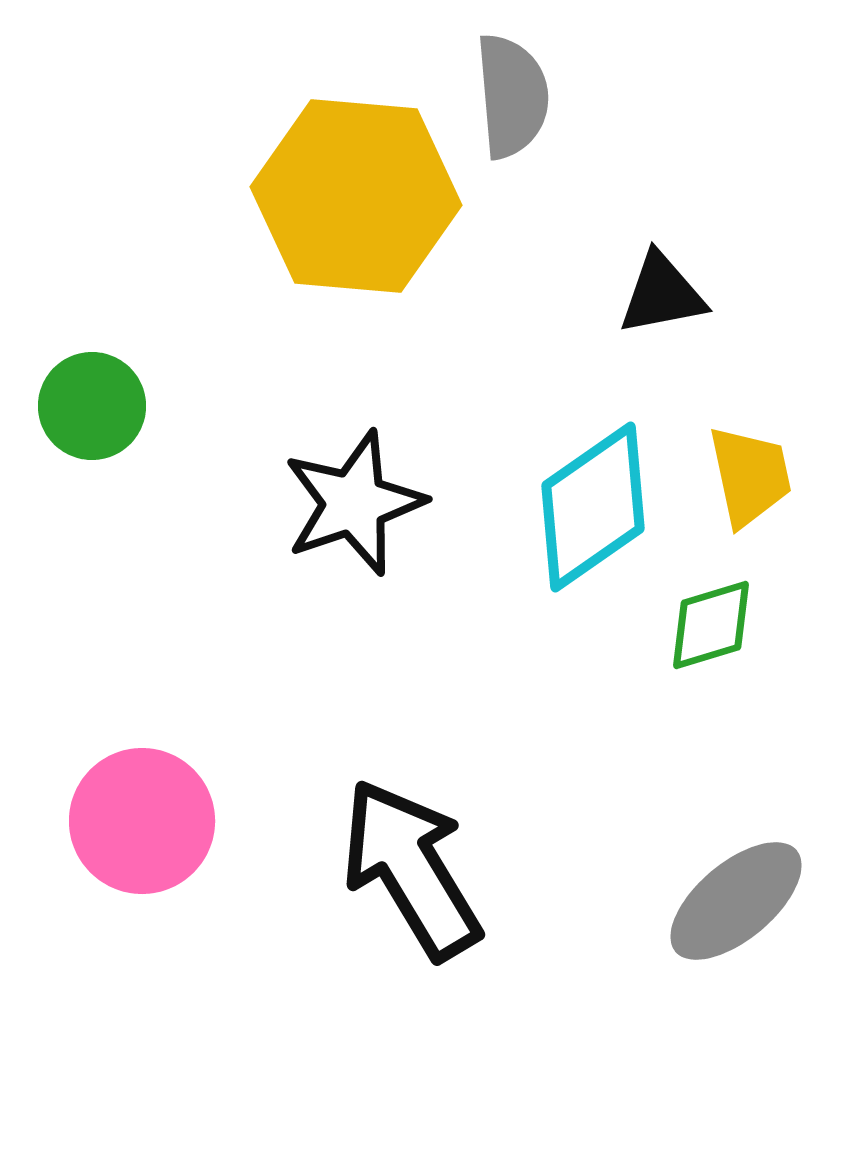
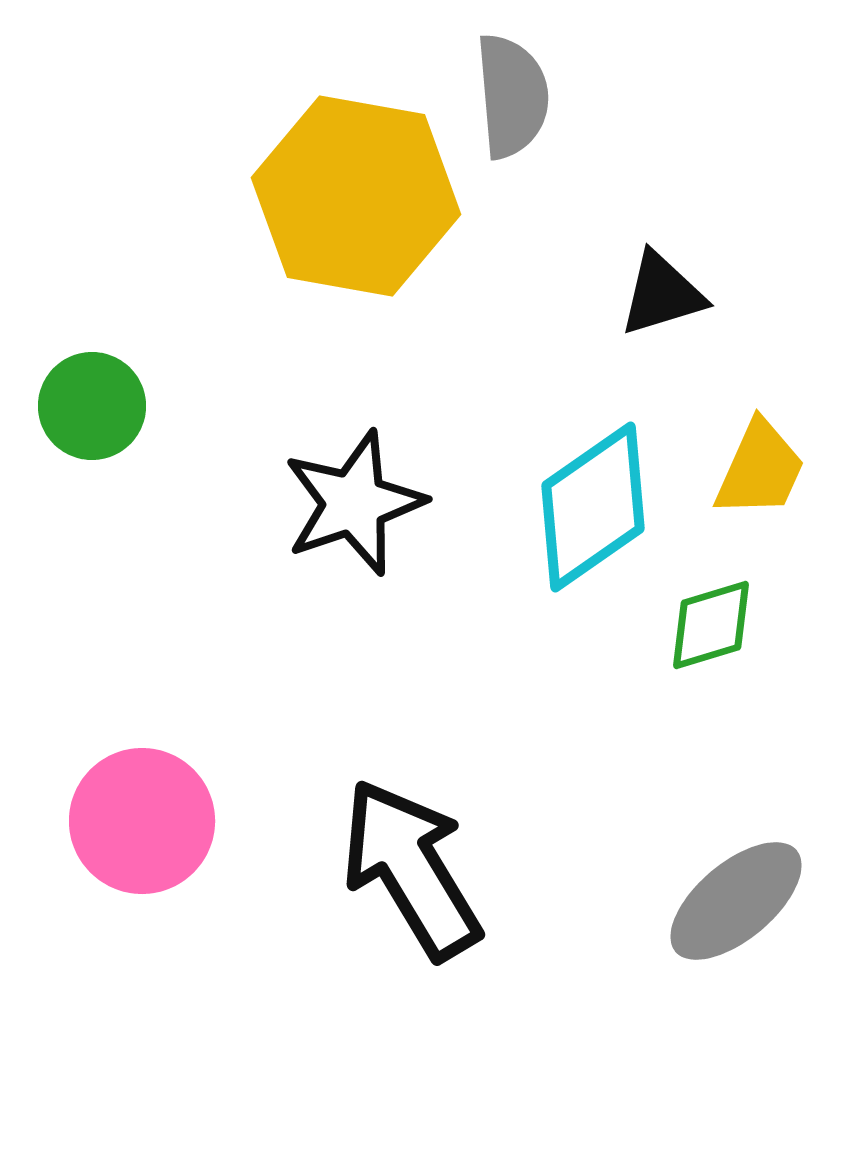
yellow hexagon: rotated 5 degrees clockwise
black triangle: rotated 6 degrees counterclockwise
yellow trapezoid: moved 10 px right, 7 px up; rotated 36 degrees clockwise
